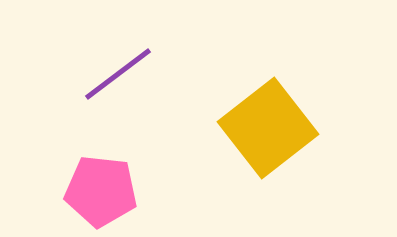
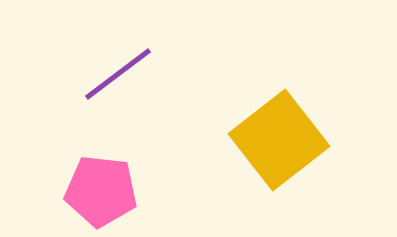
yellow square: moved 11 px right, 12 px down
